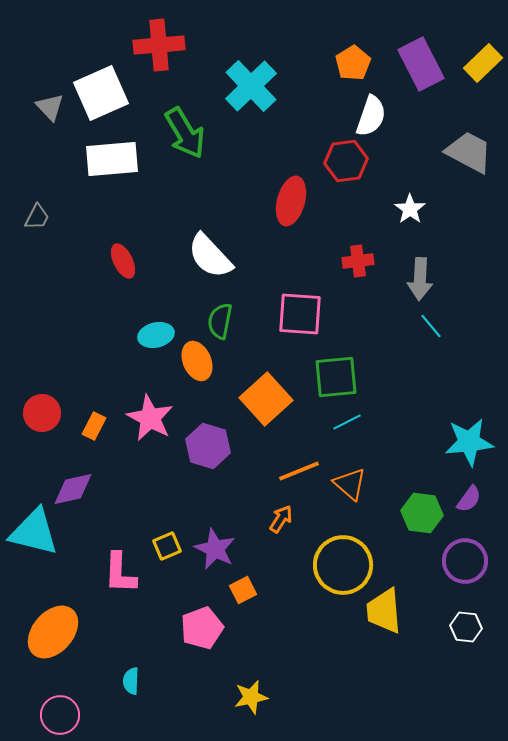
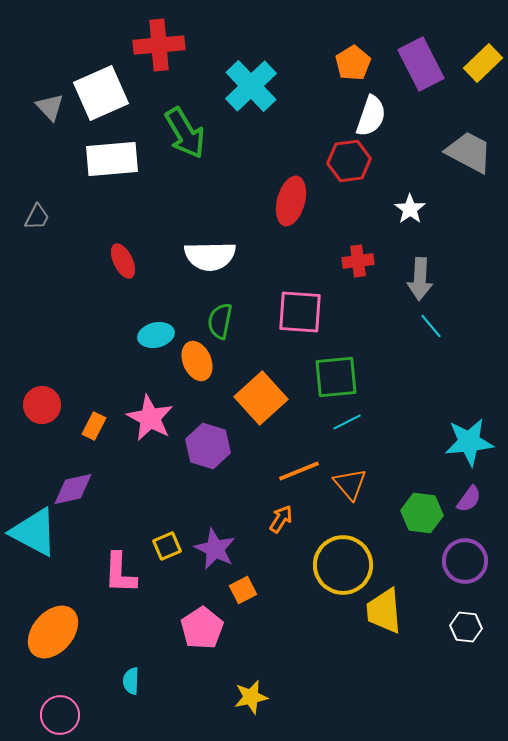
red hexagon at (346, 161): moved 3 px right
white semicircle at (210, 256): rotated 48 degrees counterclockwise
pink square at (300, 314): moved 2 px up
orange square at (266, 399): moved 5 px left, 1 px up
red circle at (42, 413): moved 8 px up
orange triangle at (350, 484): rotated 9 degrees clockwise
cyan triangle at (34, 532): rotated 14 degrees clockwise
pink pentagon at (202, 628): rotated 12 degrees counterclockwise
